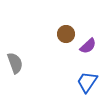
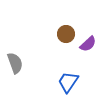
purple semicircle: moved 2 px up
blue trapezoid: moved 19 px left
